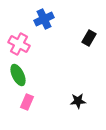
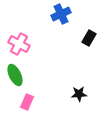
blue cross: moved 17 px right, 5 px up
green ellipse: moved 3 px left
black star: moved 1 px right, 7 px up
